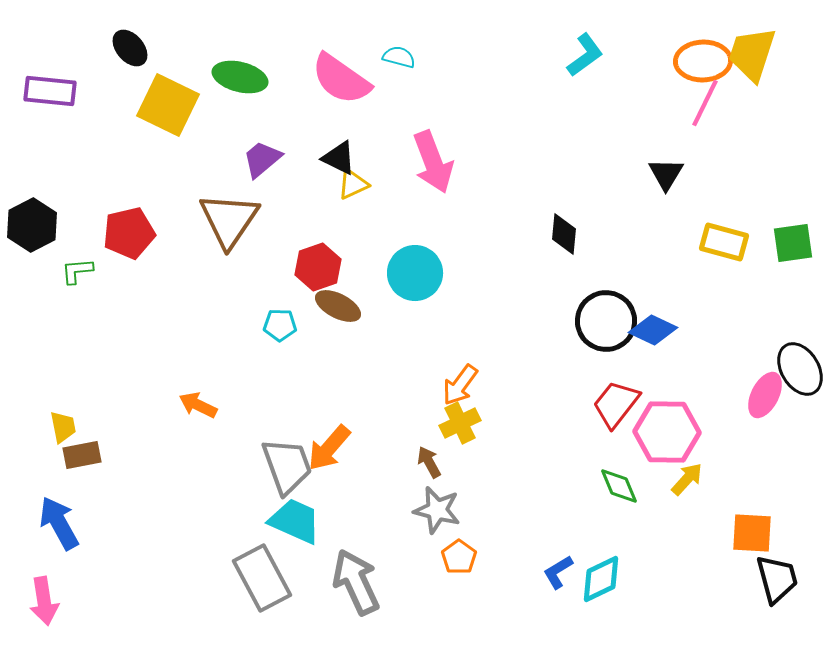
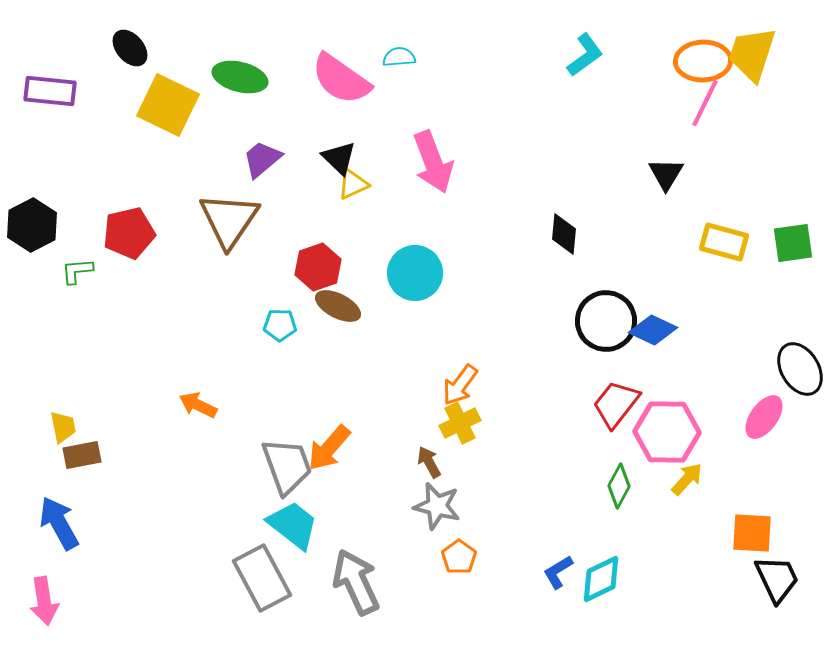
cyan semicircle at (399, 57): rotated 20 degrees counterclockwise
black triangle at (339, 158): rotated 18 degrees clockwise
pink ellipse at (765, 395): moved 1 px left, 22 px down; rotated 9 degrees clockwise
green diamond at (619, 486): rotated 51 degrees clockwise
gray star at (437, 510): moved 4 px up
cyan trapezoid at (295, 521): moved 2 px left, 4 px down; rotated 14 degrees clockwise
black trapezoid at (777, 579): rotated 10 degrees counterclockwise
